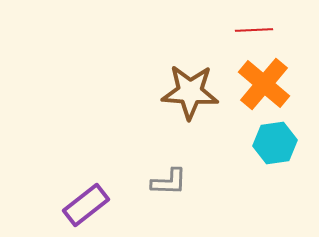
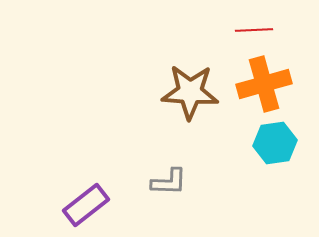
orange cross: rotated 34 degrees clockwise
